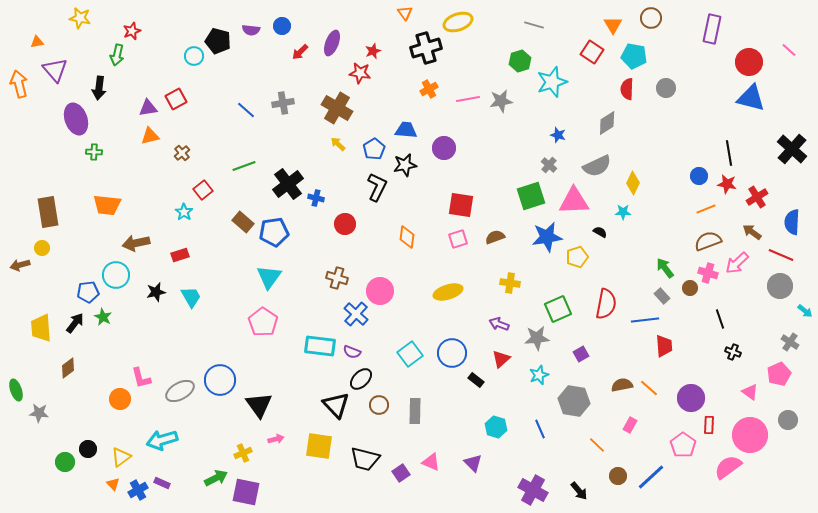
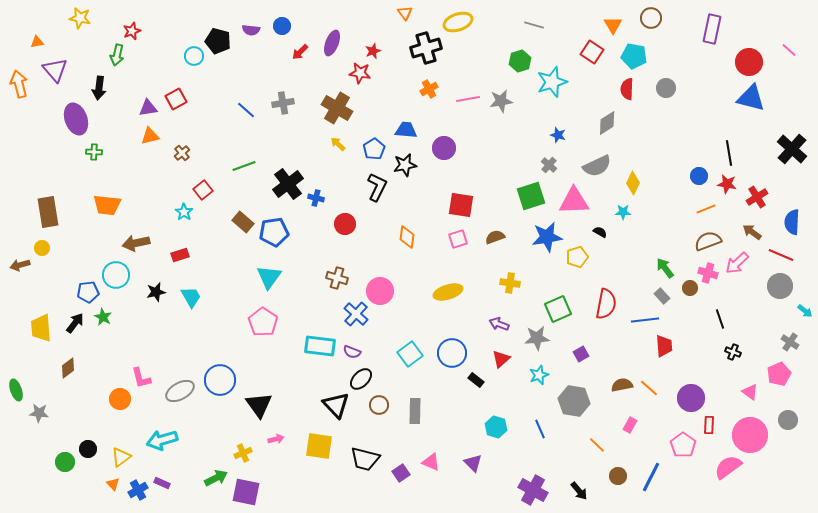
blue line at (651, 477): rotated 20 degrees counterclockwise
